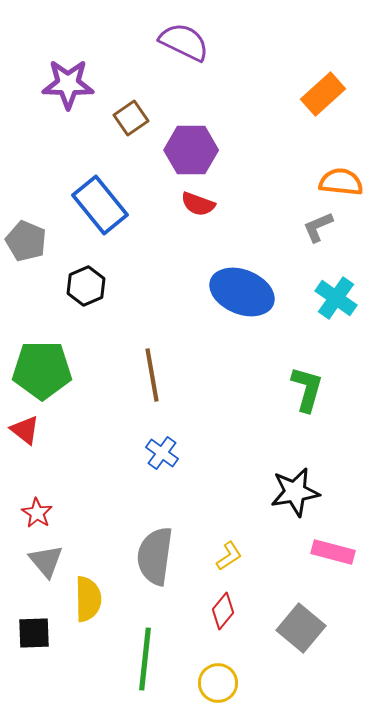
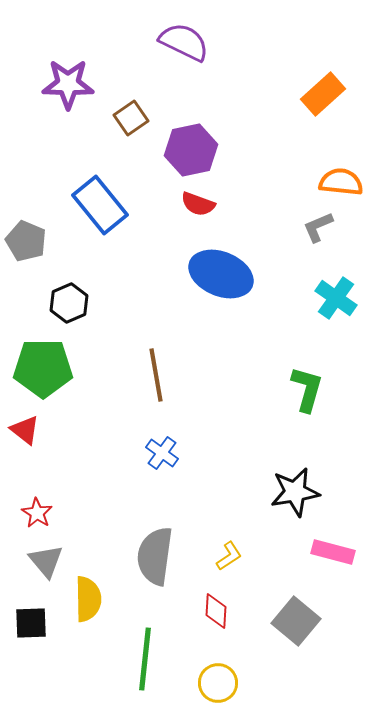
purple hexagon: rotated 12 degrees counterclockwise
black hexagon: moved 17 px left, 17 px down
blue ellipse: moved 21 px left, 18 px up
green pentagon: moved 1 px right, 2 px up
brown line: moved 4 px right
red diamond: moved 7 px left; rotated 36 degrees counterclockwise
gray square: moved 5 px left, 7 px up
black square: moved 3 px left, 10 px up
